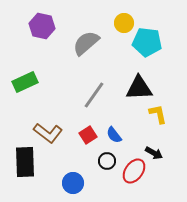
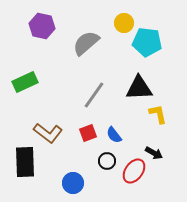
red square: moved 2 px up; rotated 12 degrees clockwise
